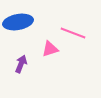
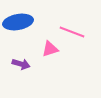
pink line: moved 1 px left, 1 px up
purple arrow: rotated 84 degrees clockwise
